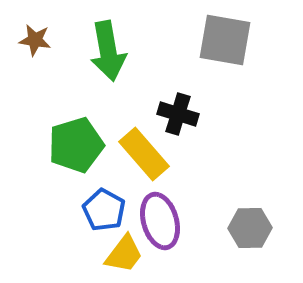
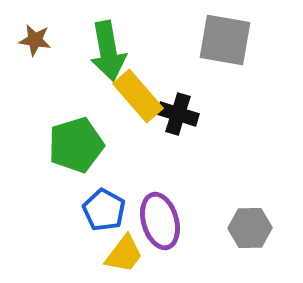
yellow rectangle: moved 6 px left, 58 px up
